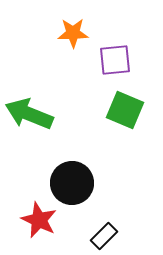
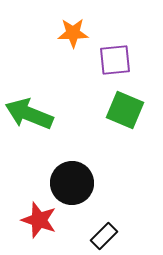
red star: rotated 6 degrees counterclockwise
